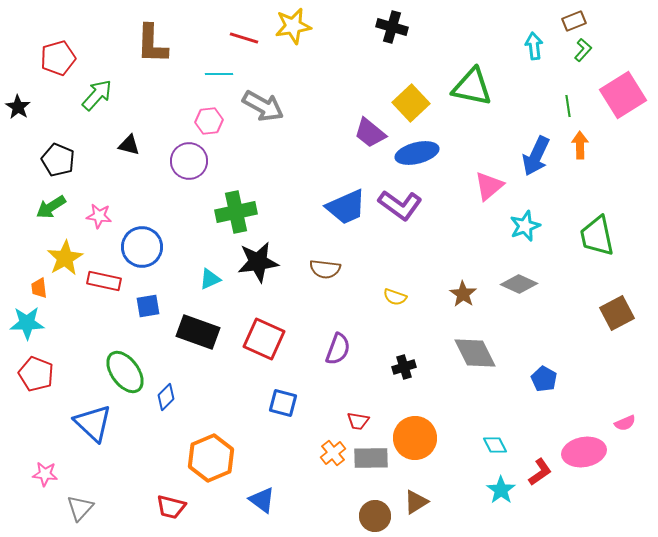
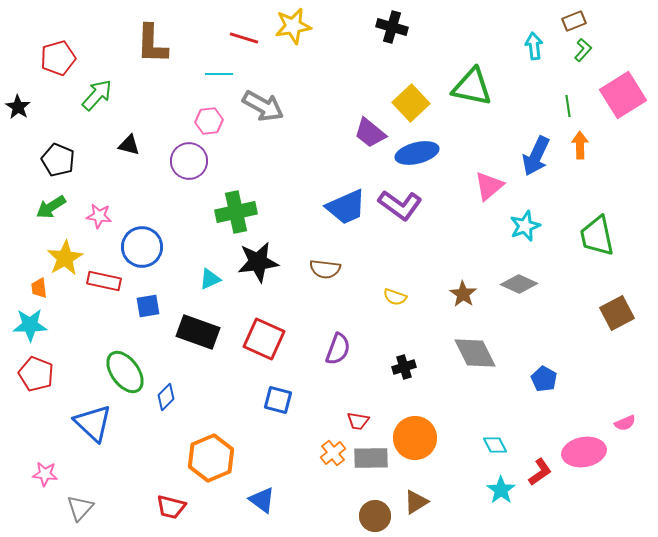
cyan star at (27, 323): moved 3 px right, 2 px down
blue square at (283, 403): moved 5 px left, 3 px up
